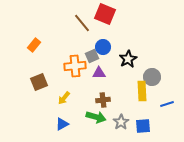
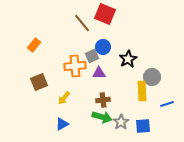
green arrow: moved 6 px right
